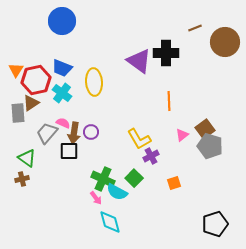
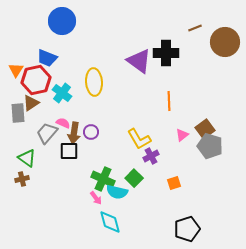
blue trapezoid: moved 15 px left, 10 px up
cyan semicircle: rotated 15 degrees counterclockwise
black pentagon: moved 28 px left, 5 px down
